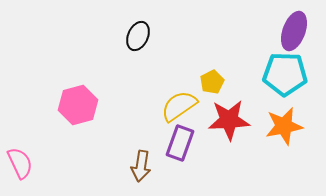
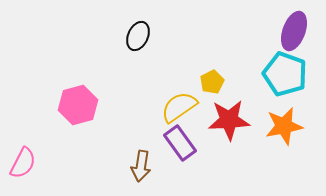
cyan pentagon: rotated 18 degrees clockwise
yellow semicircle: moved 1 px down
purple rectangle: rotated 56 degrees counterclockwise
pink semicircle: moved 3 px right; rotated 52 degrees clockwise
